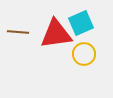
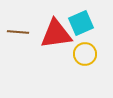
yellow circle: moved 1 px right
